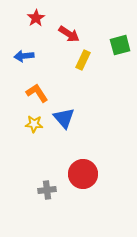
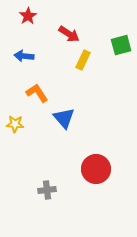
red star: moved 8 px left, 2 px up
green square: moved 1 px right
blue arrow: rotated 12 degrees clockwise
yellow star: moved 19 px left
red circle: moved 13 px right, 5 px up
